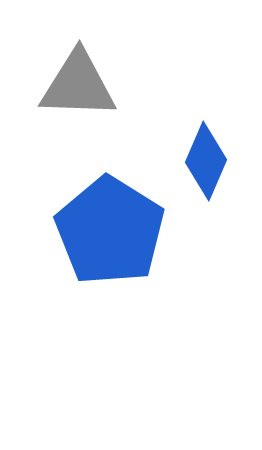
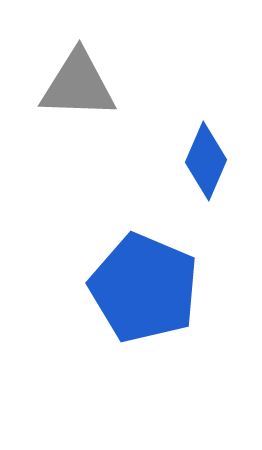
blue pentagon: moved 34 px right, 57 px down; rotated 9 degrees counterclockwise
